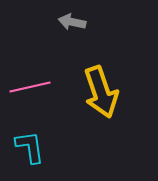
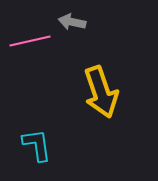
pink line: moved 46 px up
cyan L-shape: moved 7 px right, 2 px up
